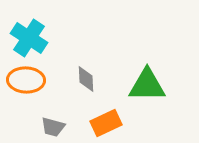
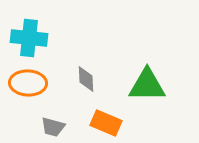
cyan cross: rotated 27 degrees counterclockwise
orange ellipse: moved 2 px right, 3 px down
orange rectangle: rotated 48 degrees clockwise
